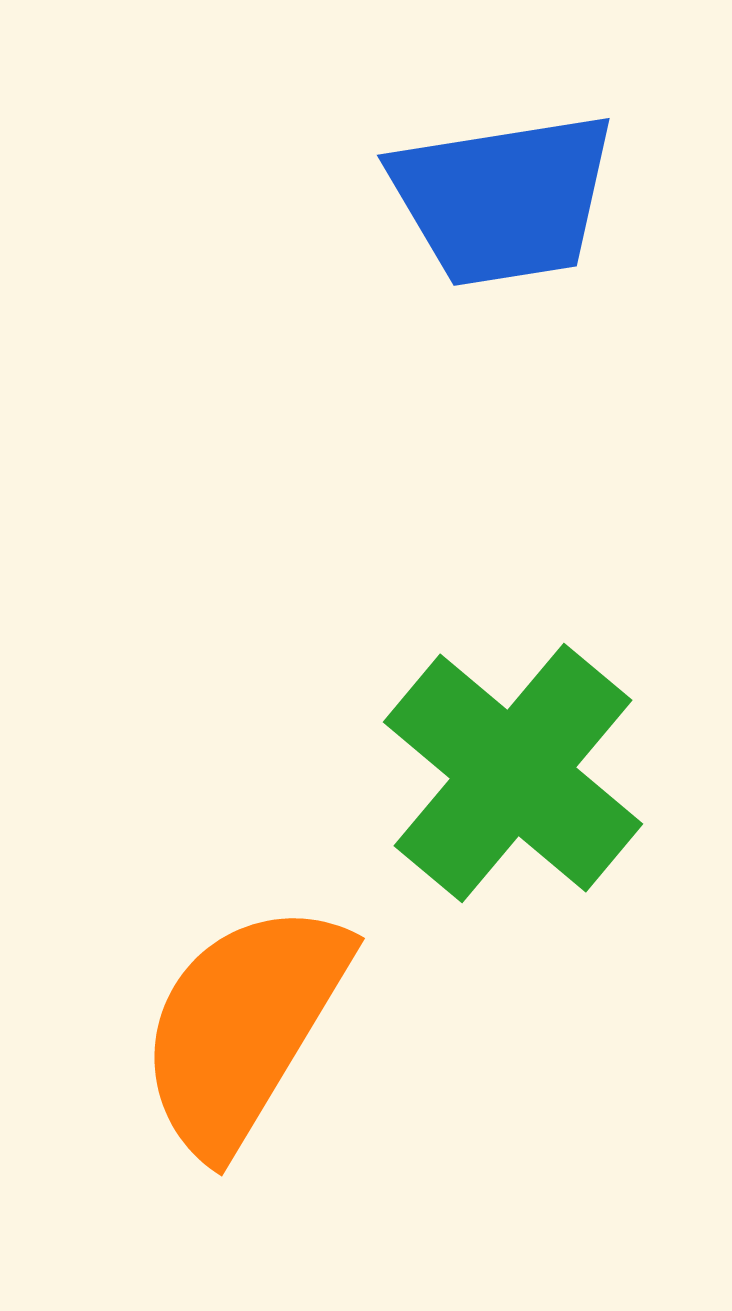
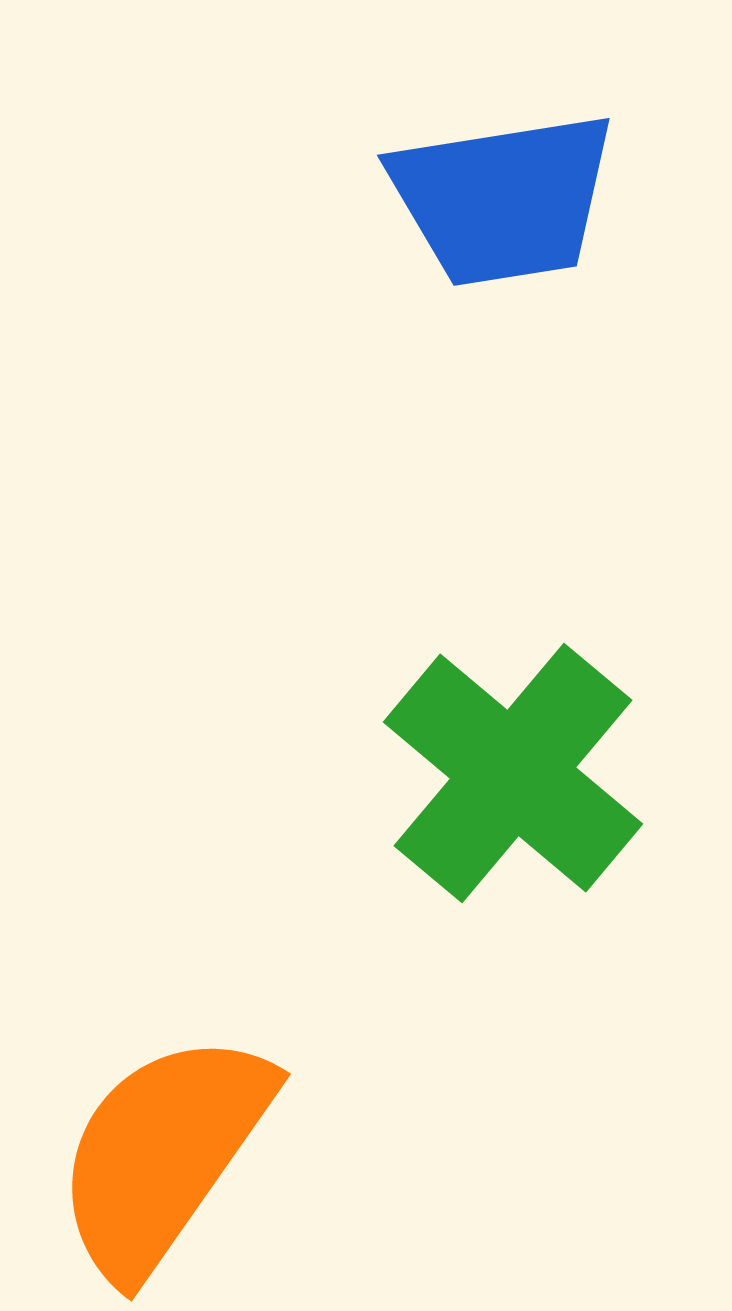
orange semicircle: moved 80 px left, 127 px down; rotated 4 degrees clockwise
